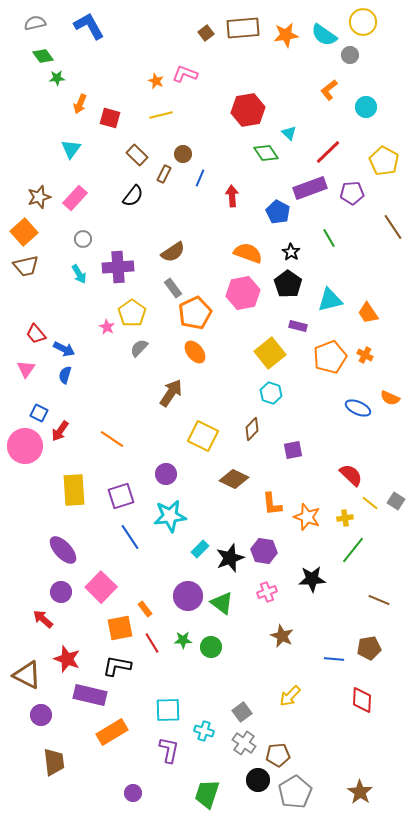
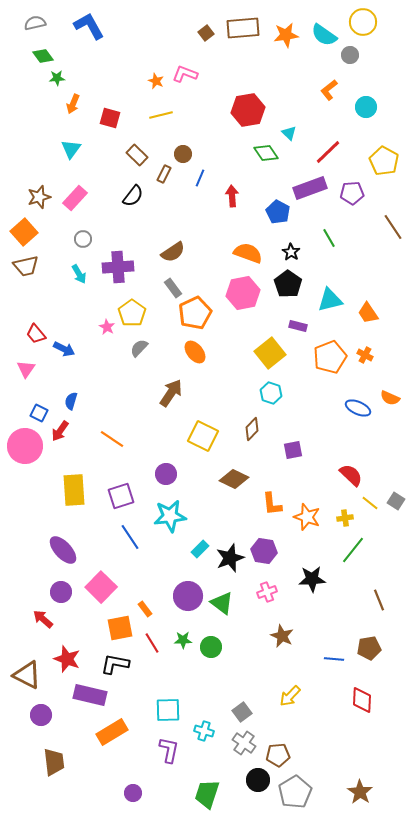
orange arrow at (80, 104): moved 7 px left
blue semicircle at (65, 375): moved 6 px right, 26 px down
brown line at (379, 600): rotated 45 degrees clockwise
black L-shape at (117, 666): moved 2 px left, 2 px up
